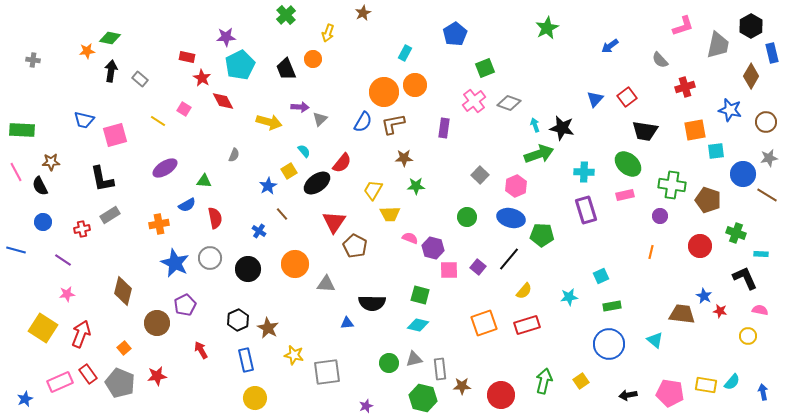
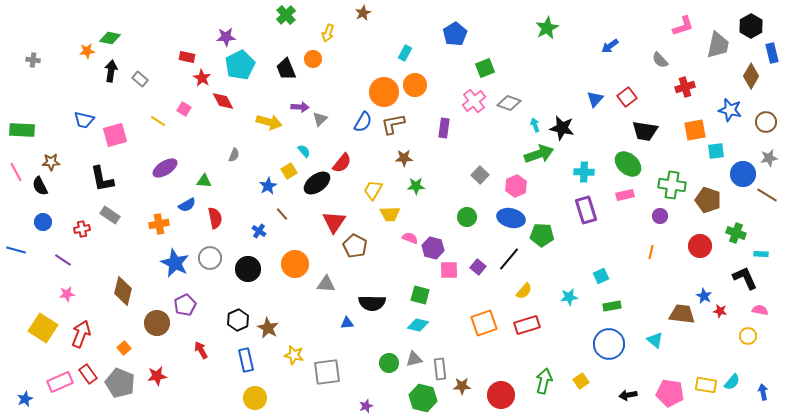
gray rectangle at (110, 215): rotated 66 degrees clockwise
